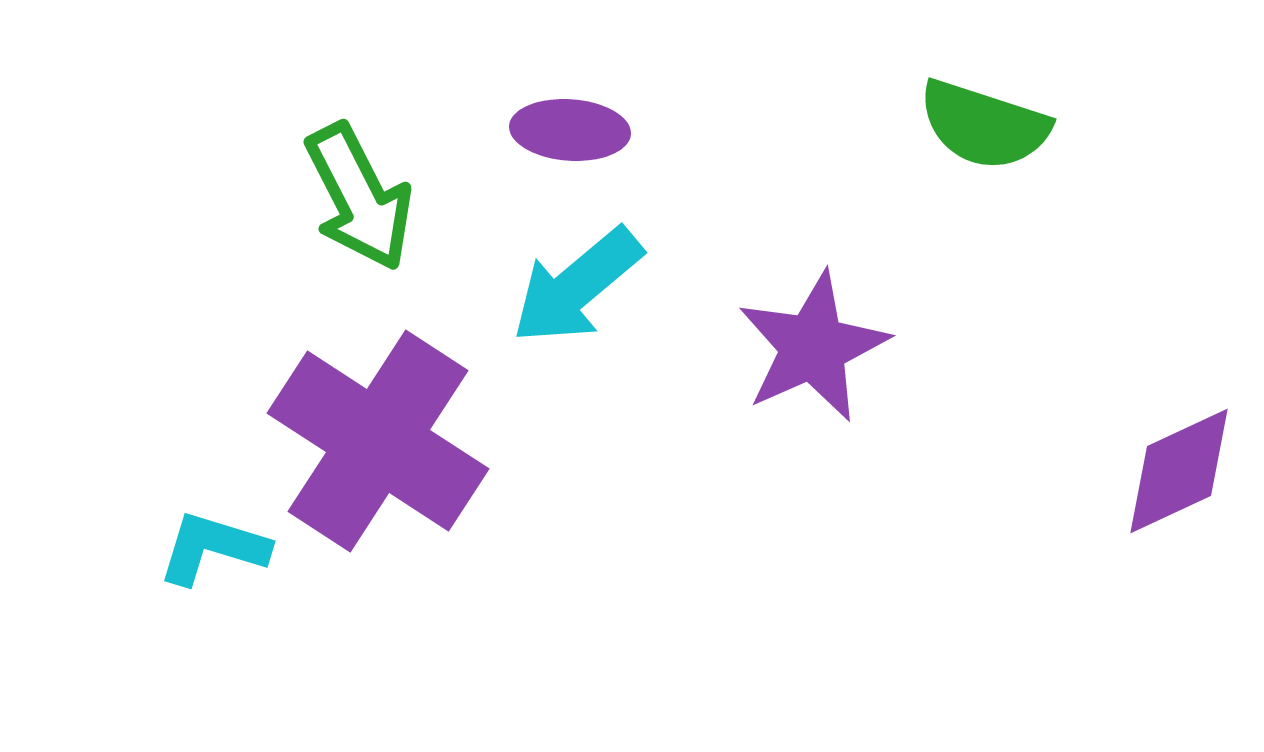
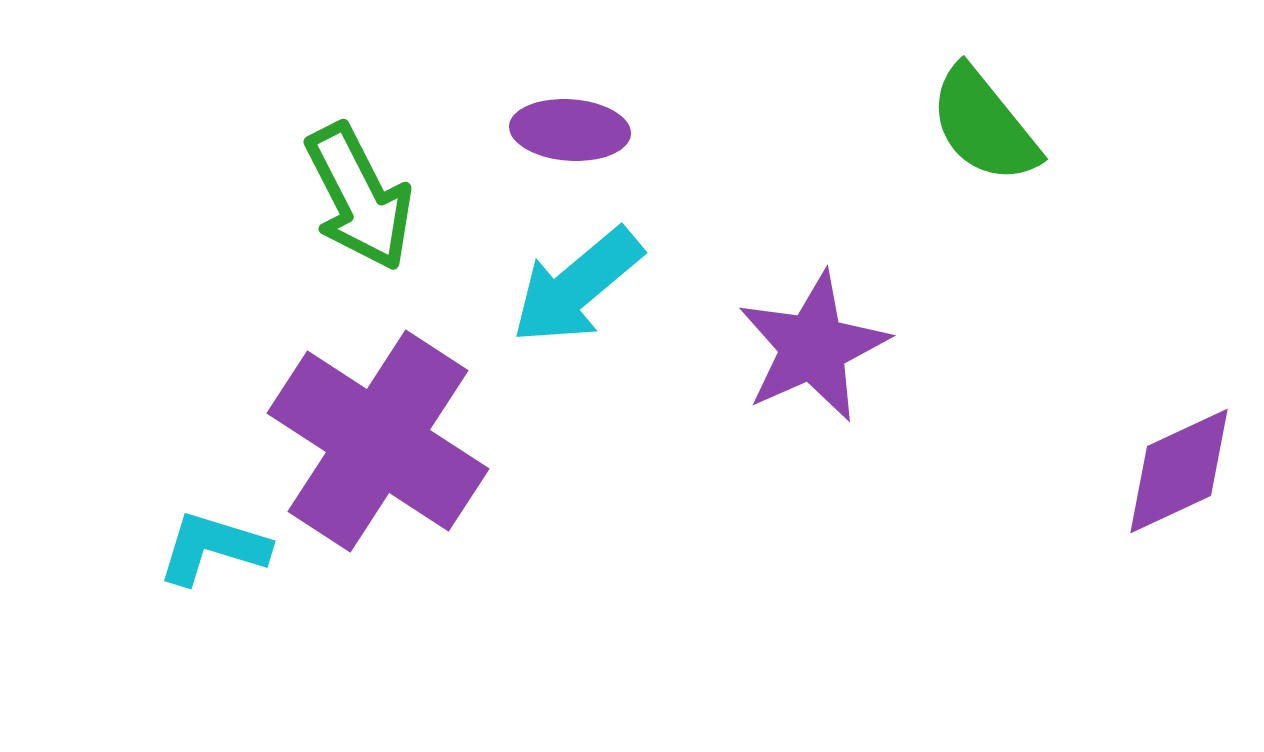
green semicircle: rotated 33 degrees clockwise
